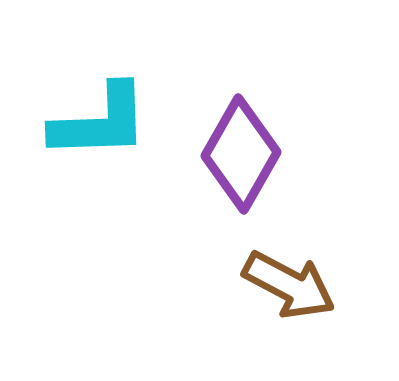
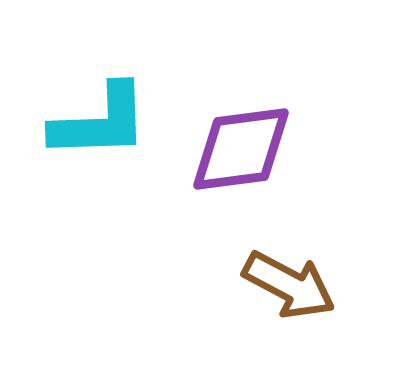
purple diamond: moved 5 px up; rotated 53 degrees clockwise
